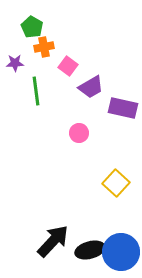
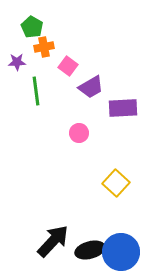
purple star: moved 2 px right, 1 px up
purple rectangle: rotated 16 degrees counterclockwise
